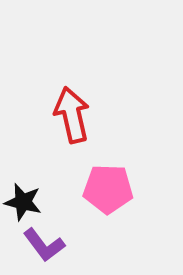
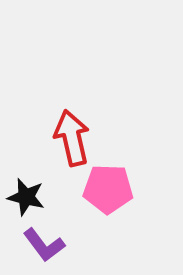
red arrow: moved 23 px down
black star: moved 3 px right, 5 px up
